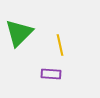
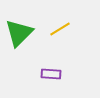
yellow line: moved 16 px up; rotated 70 degrees clockwise
